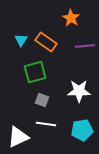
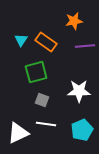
orange star: moved 3 px right, 3 px down; rotated 30 degrees clockwise
green square: moved 1 px right
cyan pentagon: rotated 15 degrees counterclockwise
white triangle: moved 4 px up
